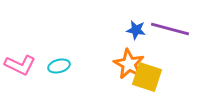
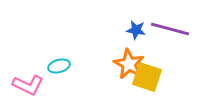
pink L-shape: moved 8 px right, 20 px down
